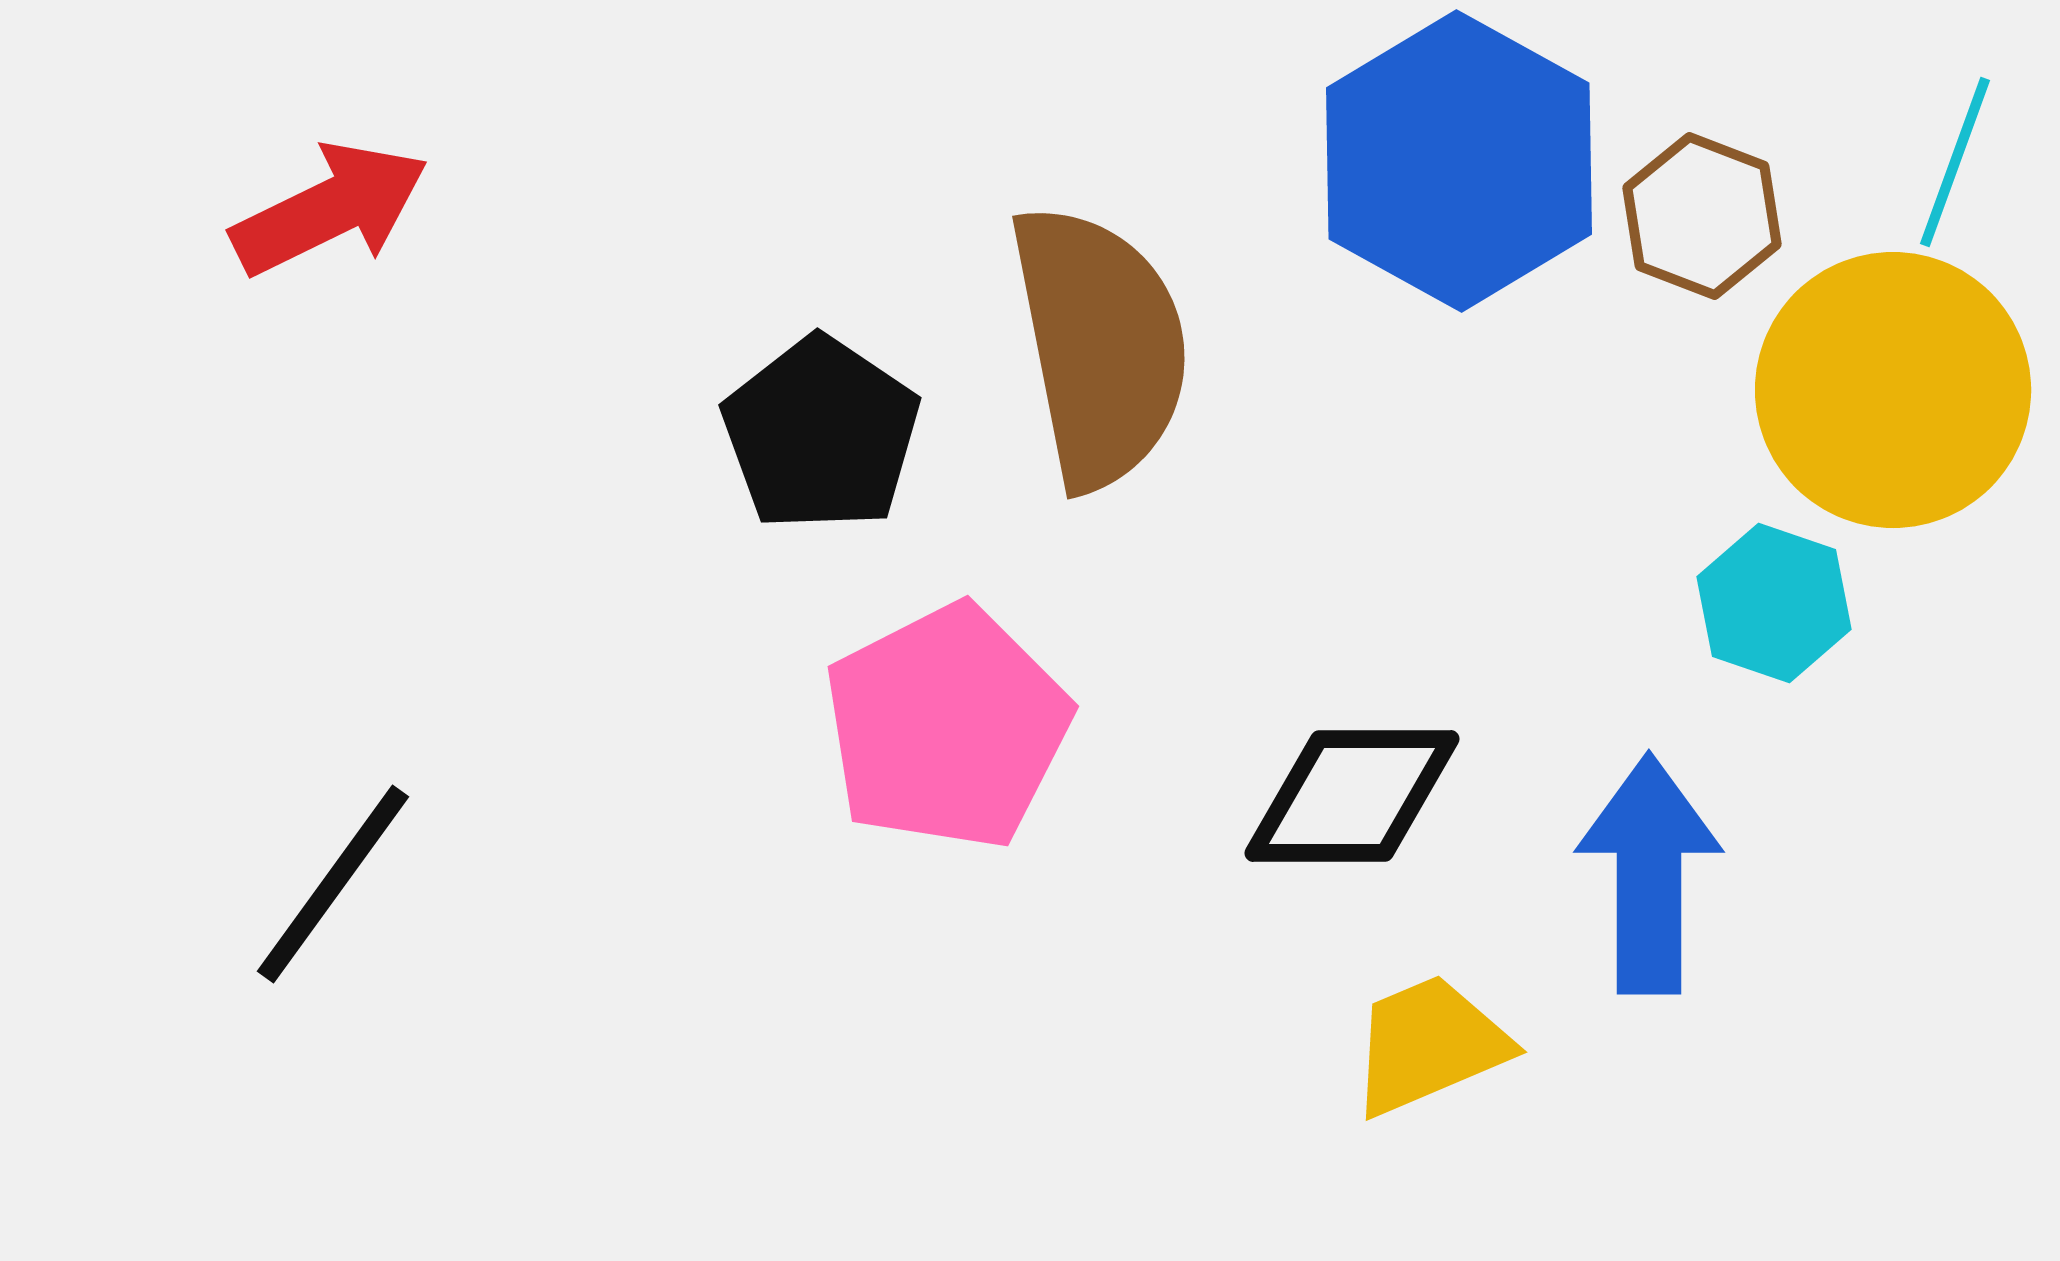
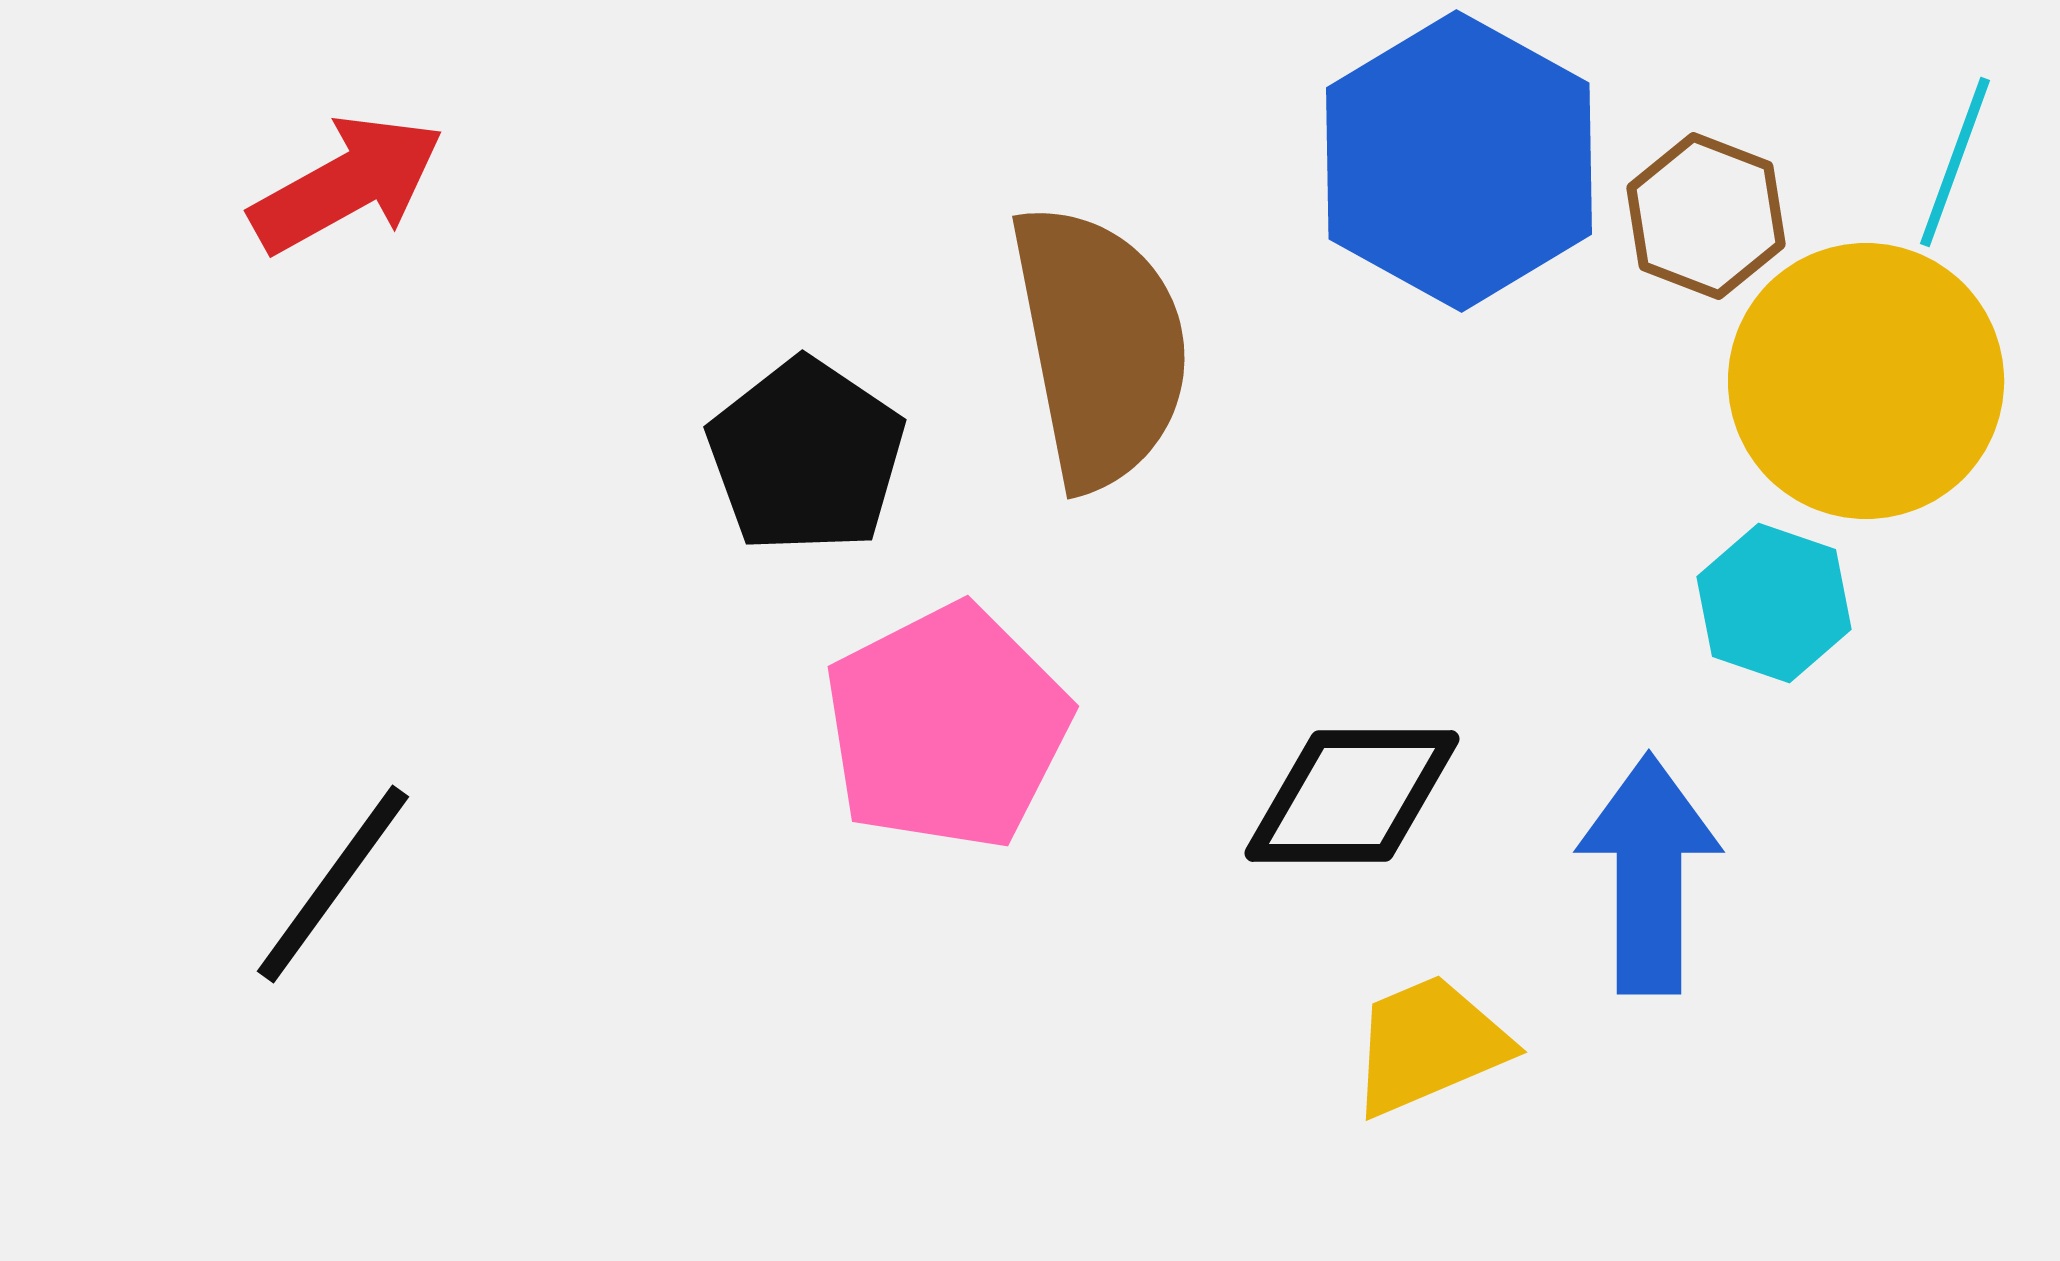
red arrow: moved 17 px right, 25 px up; rotated 3 degrees counterclockwise
brown hexagon: moved 4 px right
yellow circle: moved 27 px left, 9 px up
black pentagon: moved 15 px left, 22 px down
